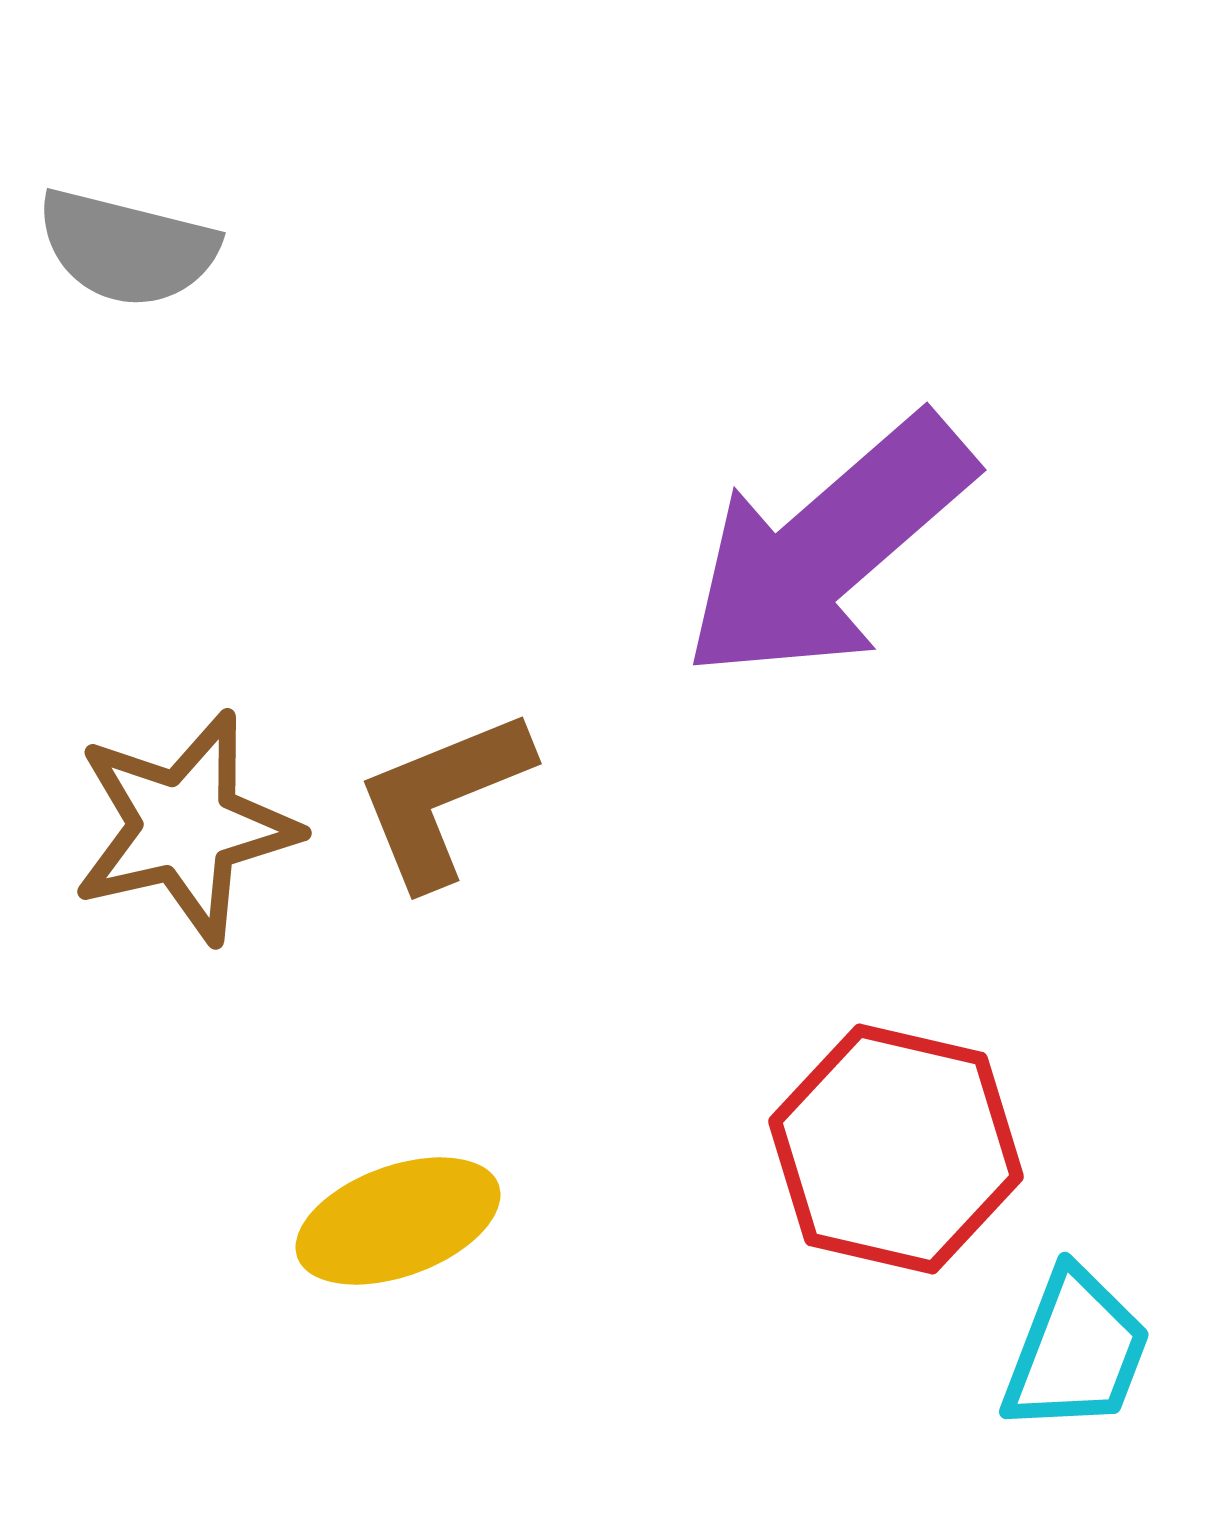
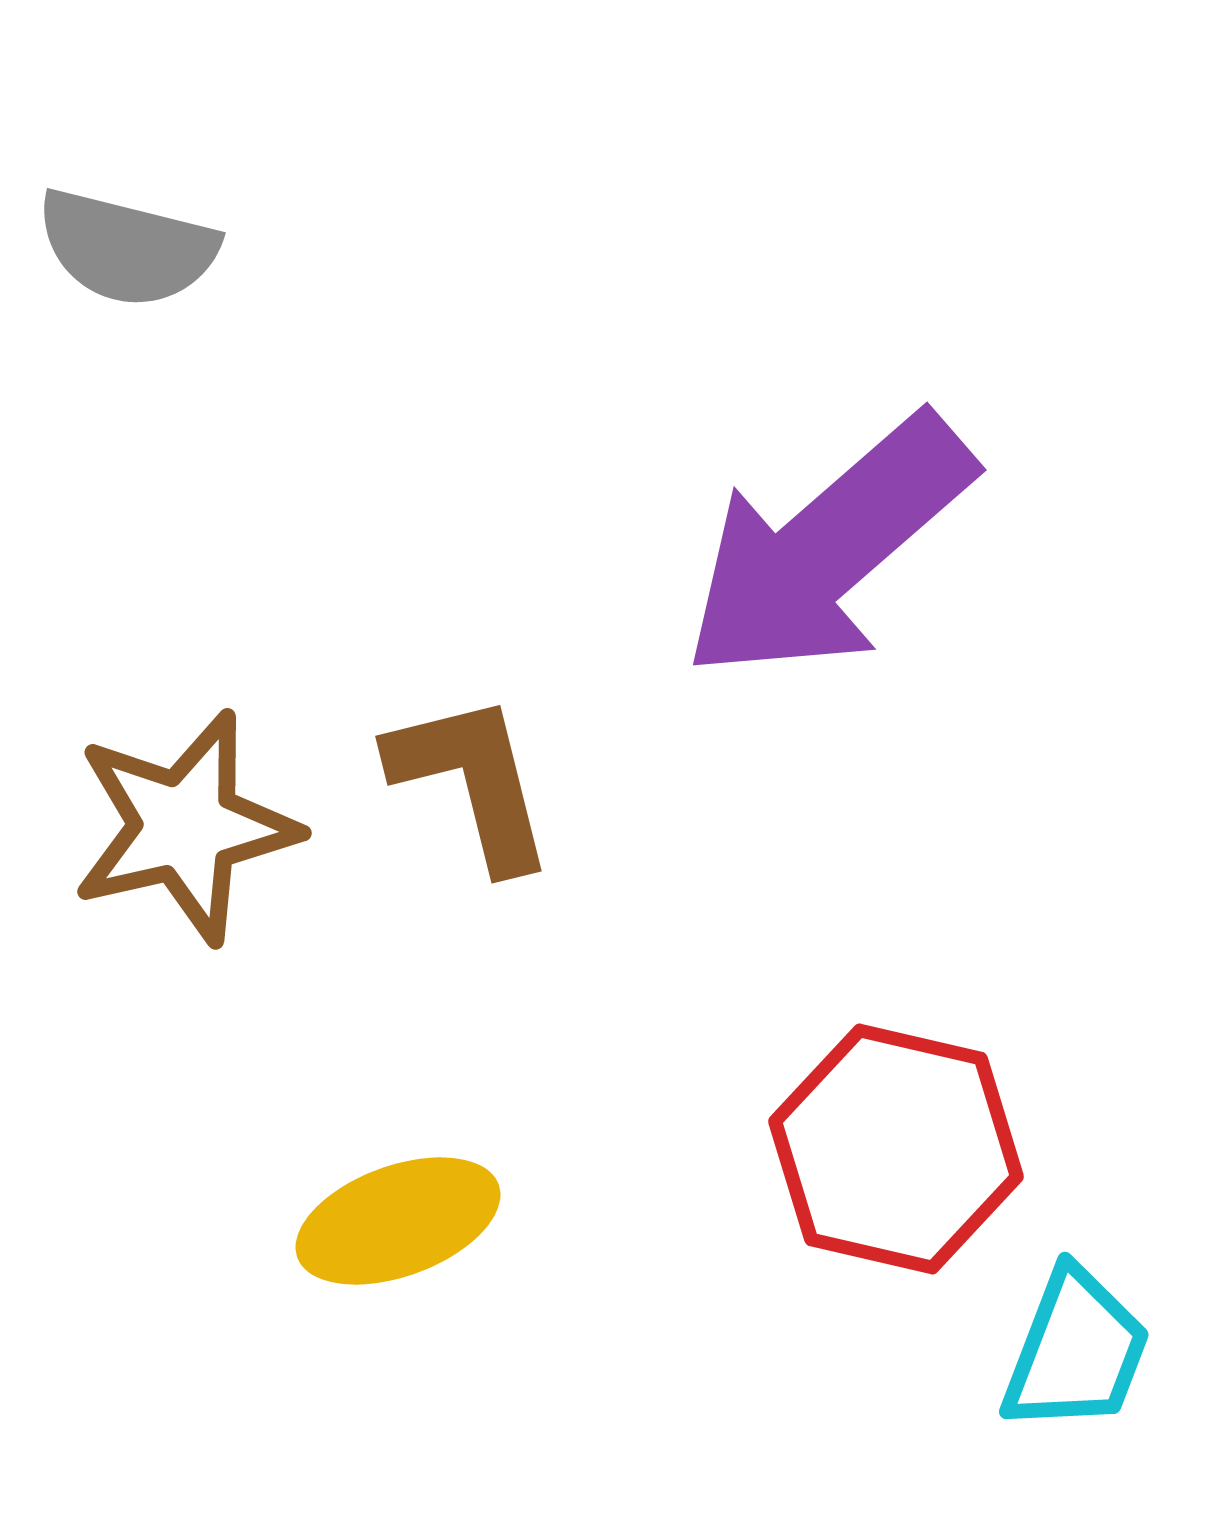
brown L-shape: moved 29 px right, 17 px up; rotated 98 degrees clockwise
